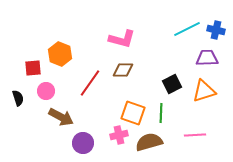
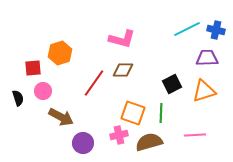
orange hexagon: moved 1 px up; rotated 20 degrees clockwise
red line: moved 4 px right
pink circle: moved 3 px left
